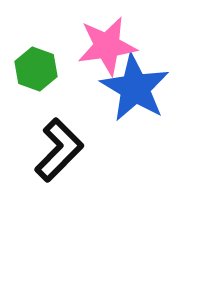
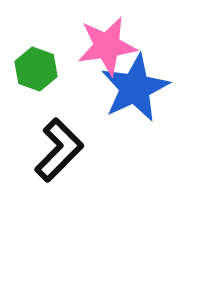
blue star: rotated 16 degrees clockwise
